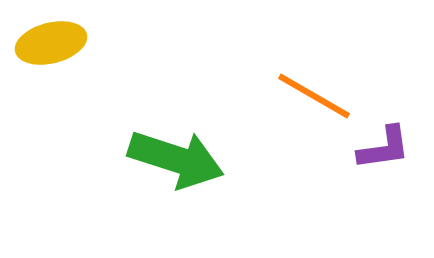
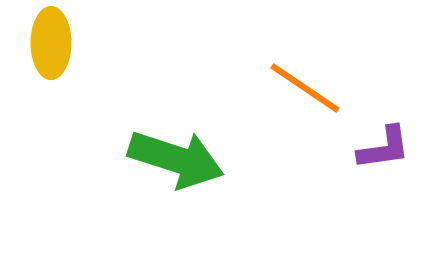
yellow ellipse: rotated 76 degrees counterclockwise
orange line: moved 9 px left, 8 px up; rotated 4 degrees clockwise
